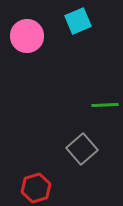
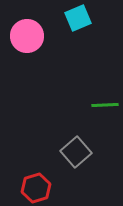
cyan square: moved 3 px up
gray square: moved 6 px left, 3 px down
